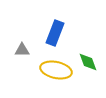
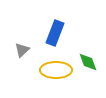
gray triangle: rotated 42 degrees counterclockwise
yellow ellipse: rotated 12 degrees counterclockwise
